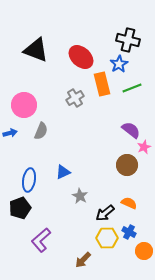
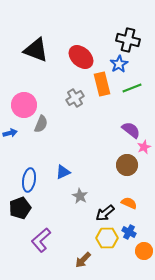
gray semicircle: moved 7 px up
